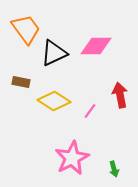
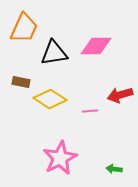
orange trapezoid: moved 2 px left, 1 px up; rotated 60 degrees clockwise
black triangle: rotated 16 degrees clockwise
red arrow: rotated 95 degrees counterclockwise
yellow diamond: moved 4 px left, 2 px up
pink line: rotated 49 degrees clockwise
pink star: moved 12 px left
green arrow: rotated 112 degrees clockwise
